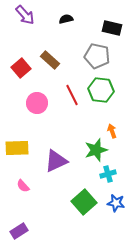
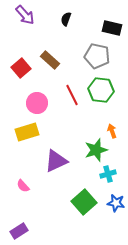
black semicircle: rotated 56 degrees counterclockwise
yellow rectangle: moved 10 px right, 16 px up; rotated 15 degrees counterclockwise
